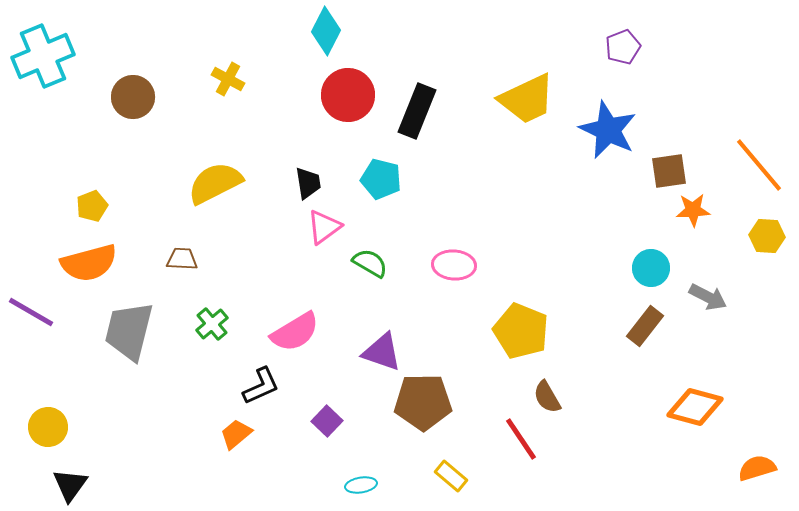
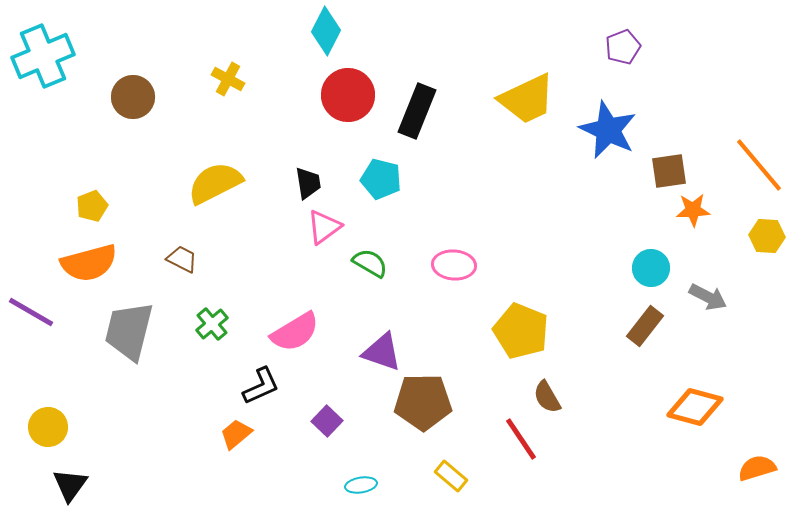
brown trapezoid at (182, 259): rotated 24 degrees clockwise
